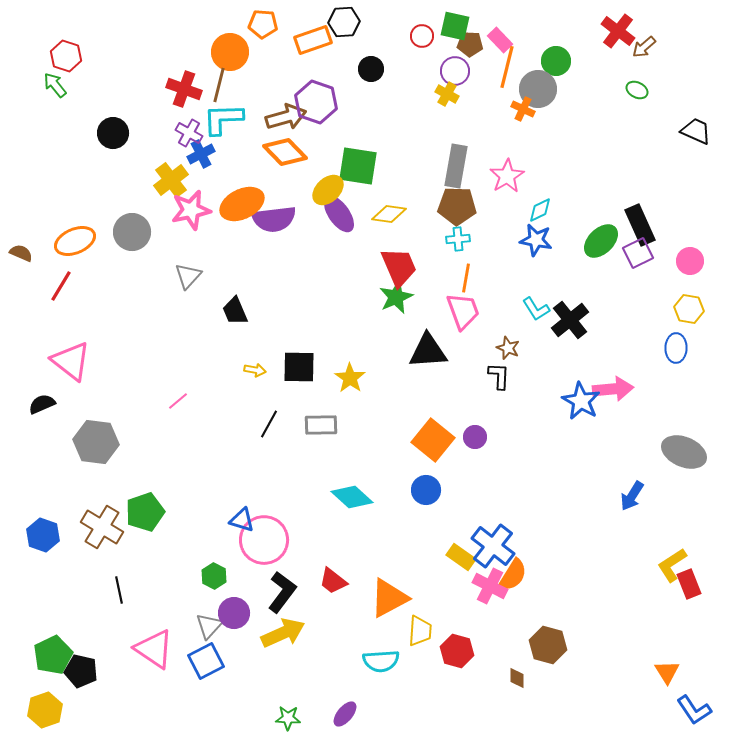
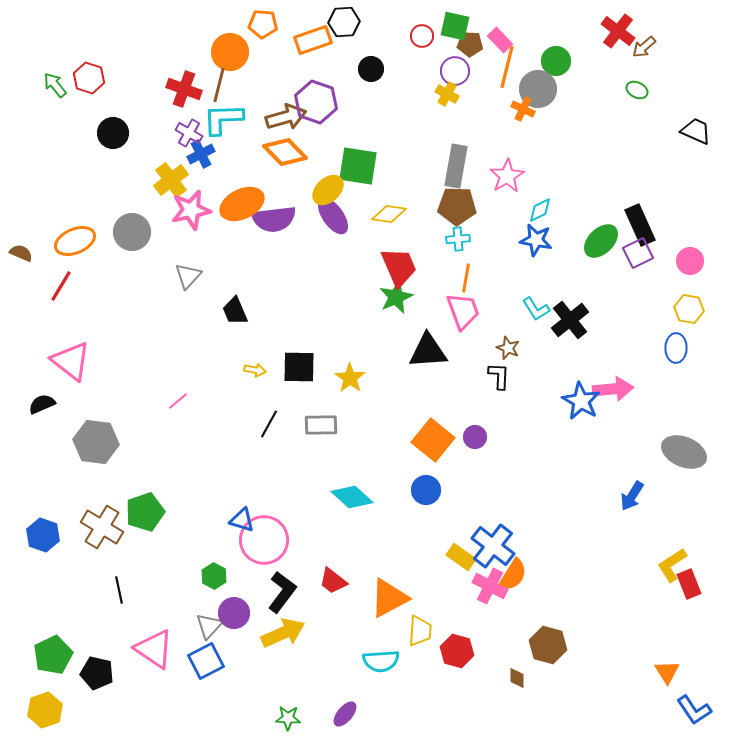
red hexagon at (66, 56): moved 23 px right, 22 px down
purple ellipse at (339, 214): moved 6 px left, 2 px down
black pentagon at (81, 671): moved 16 px right, 2 px down
